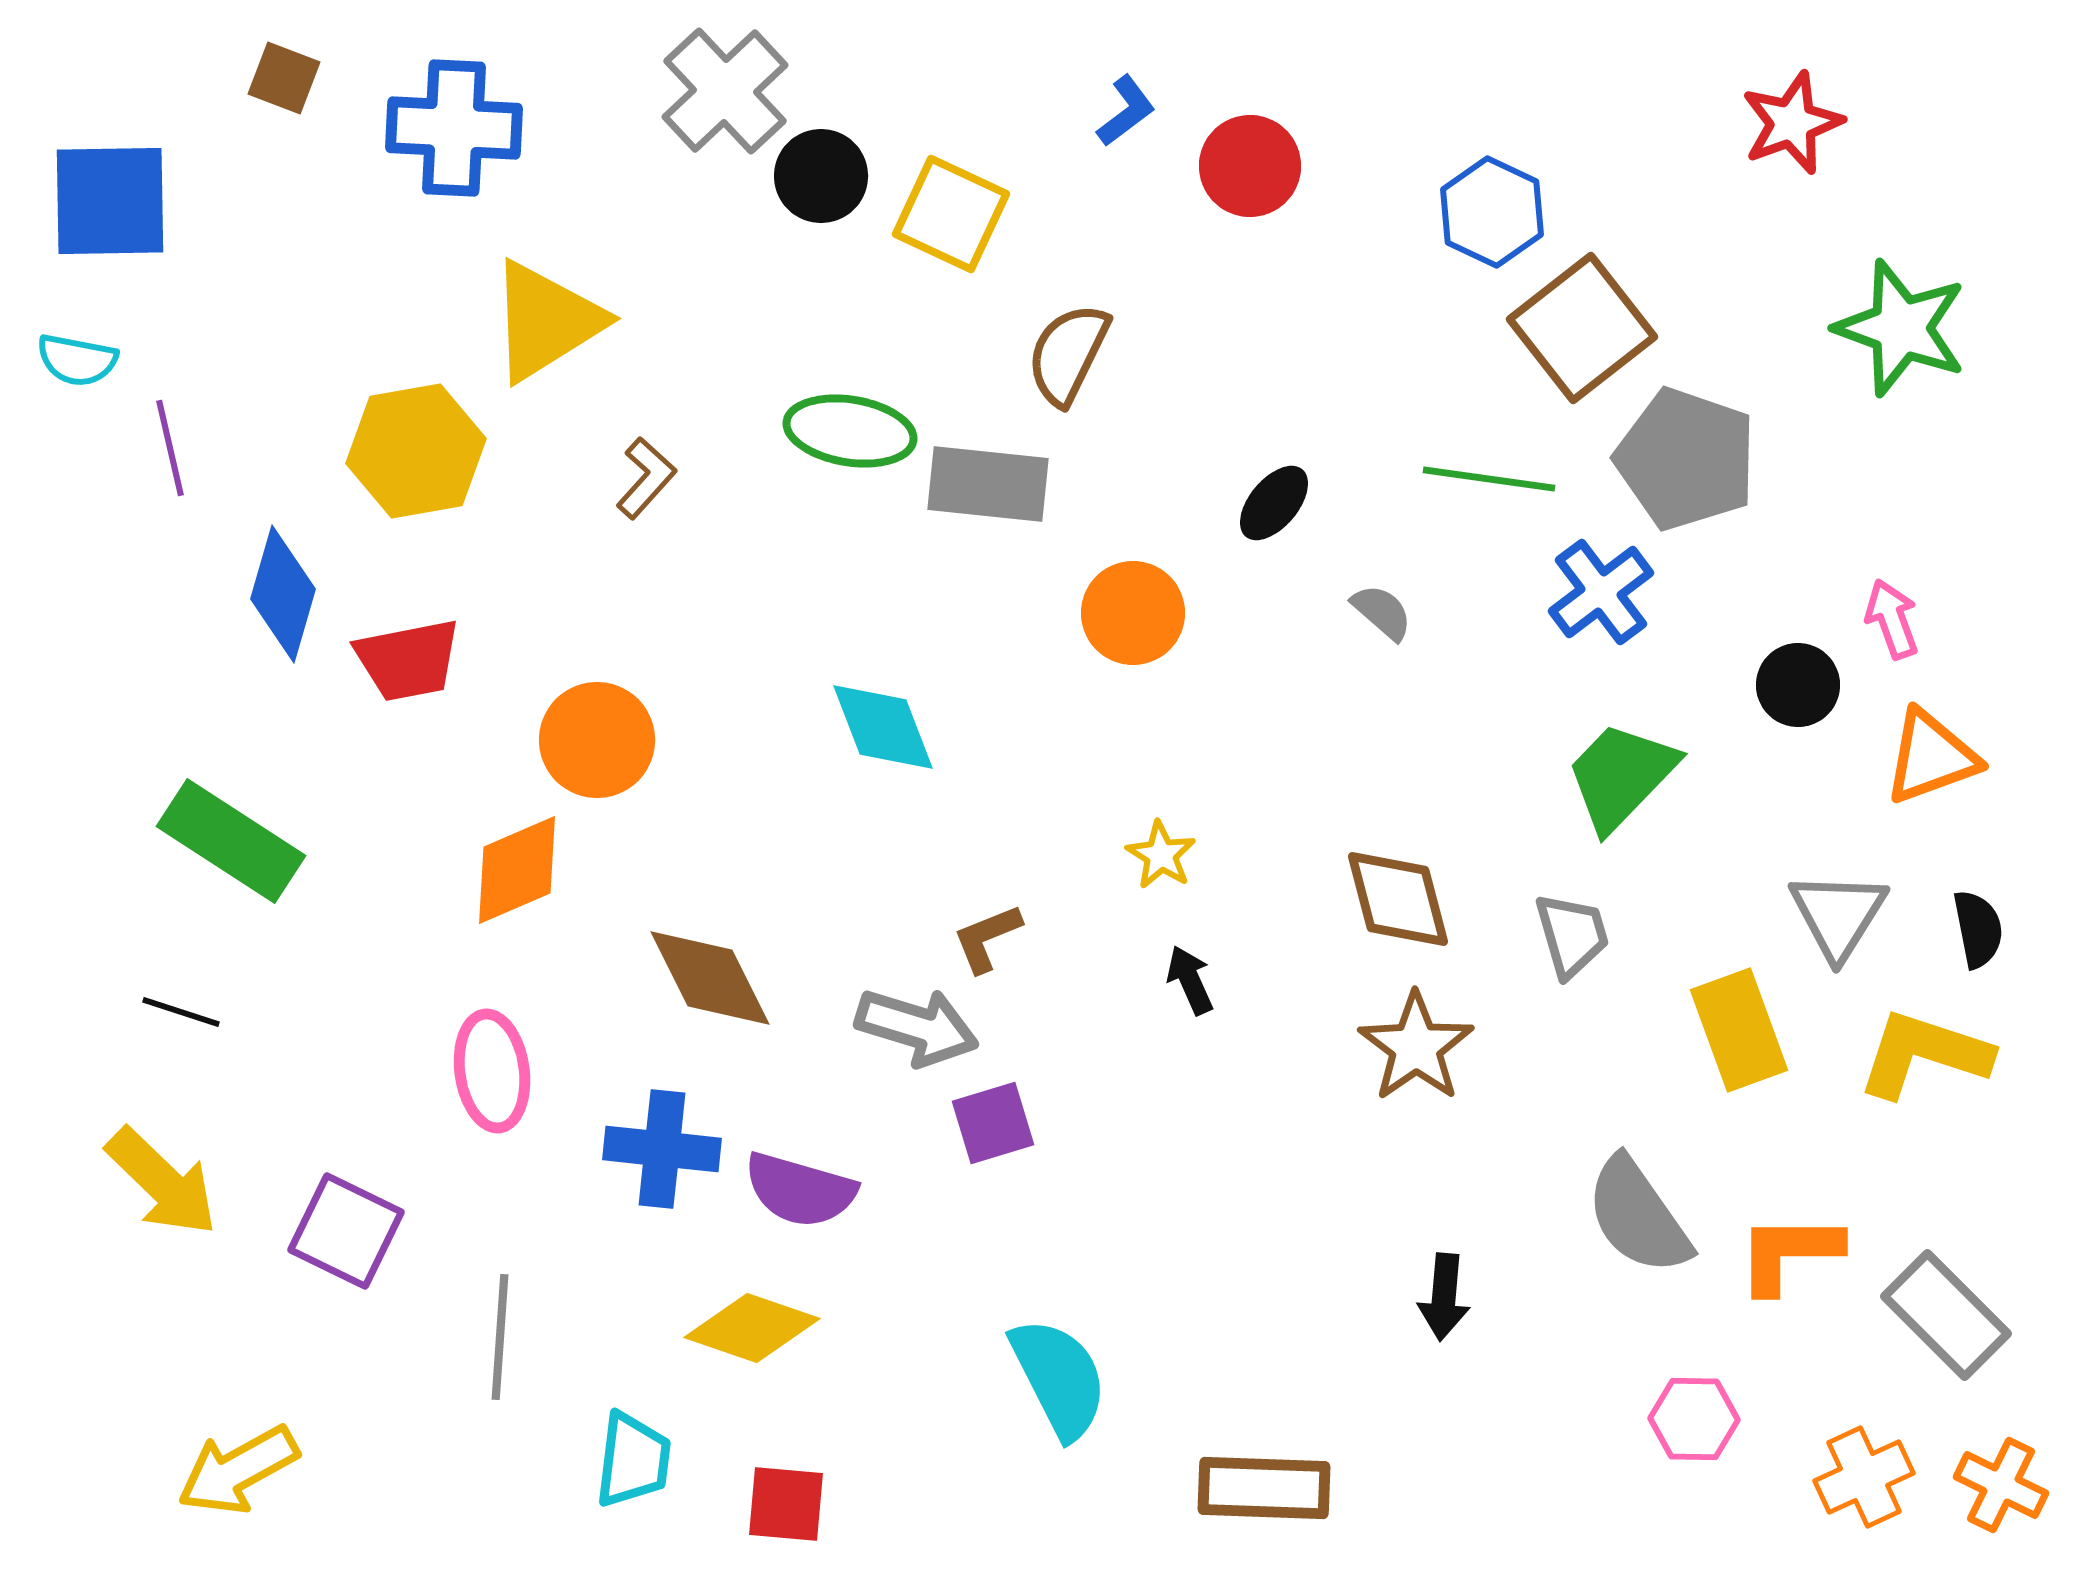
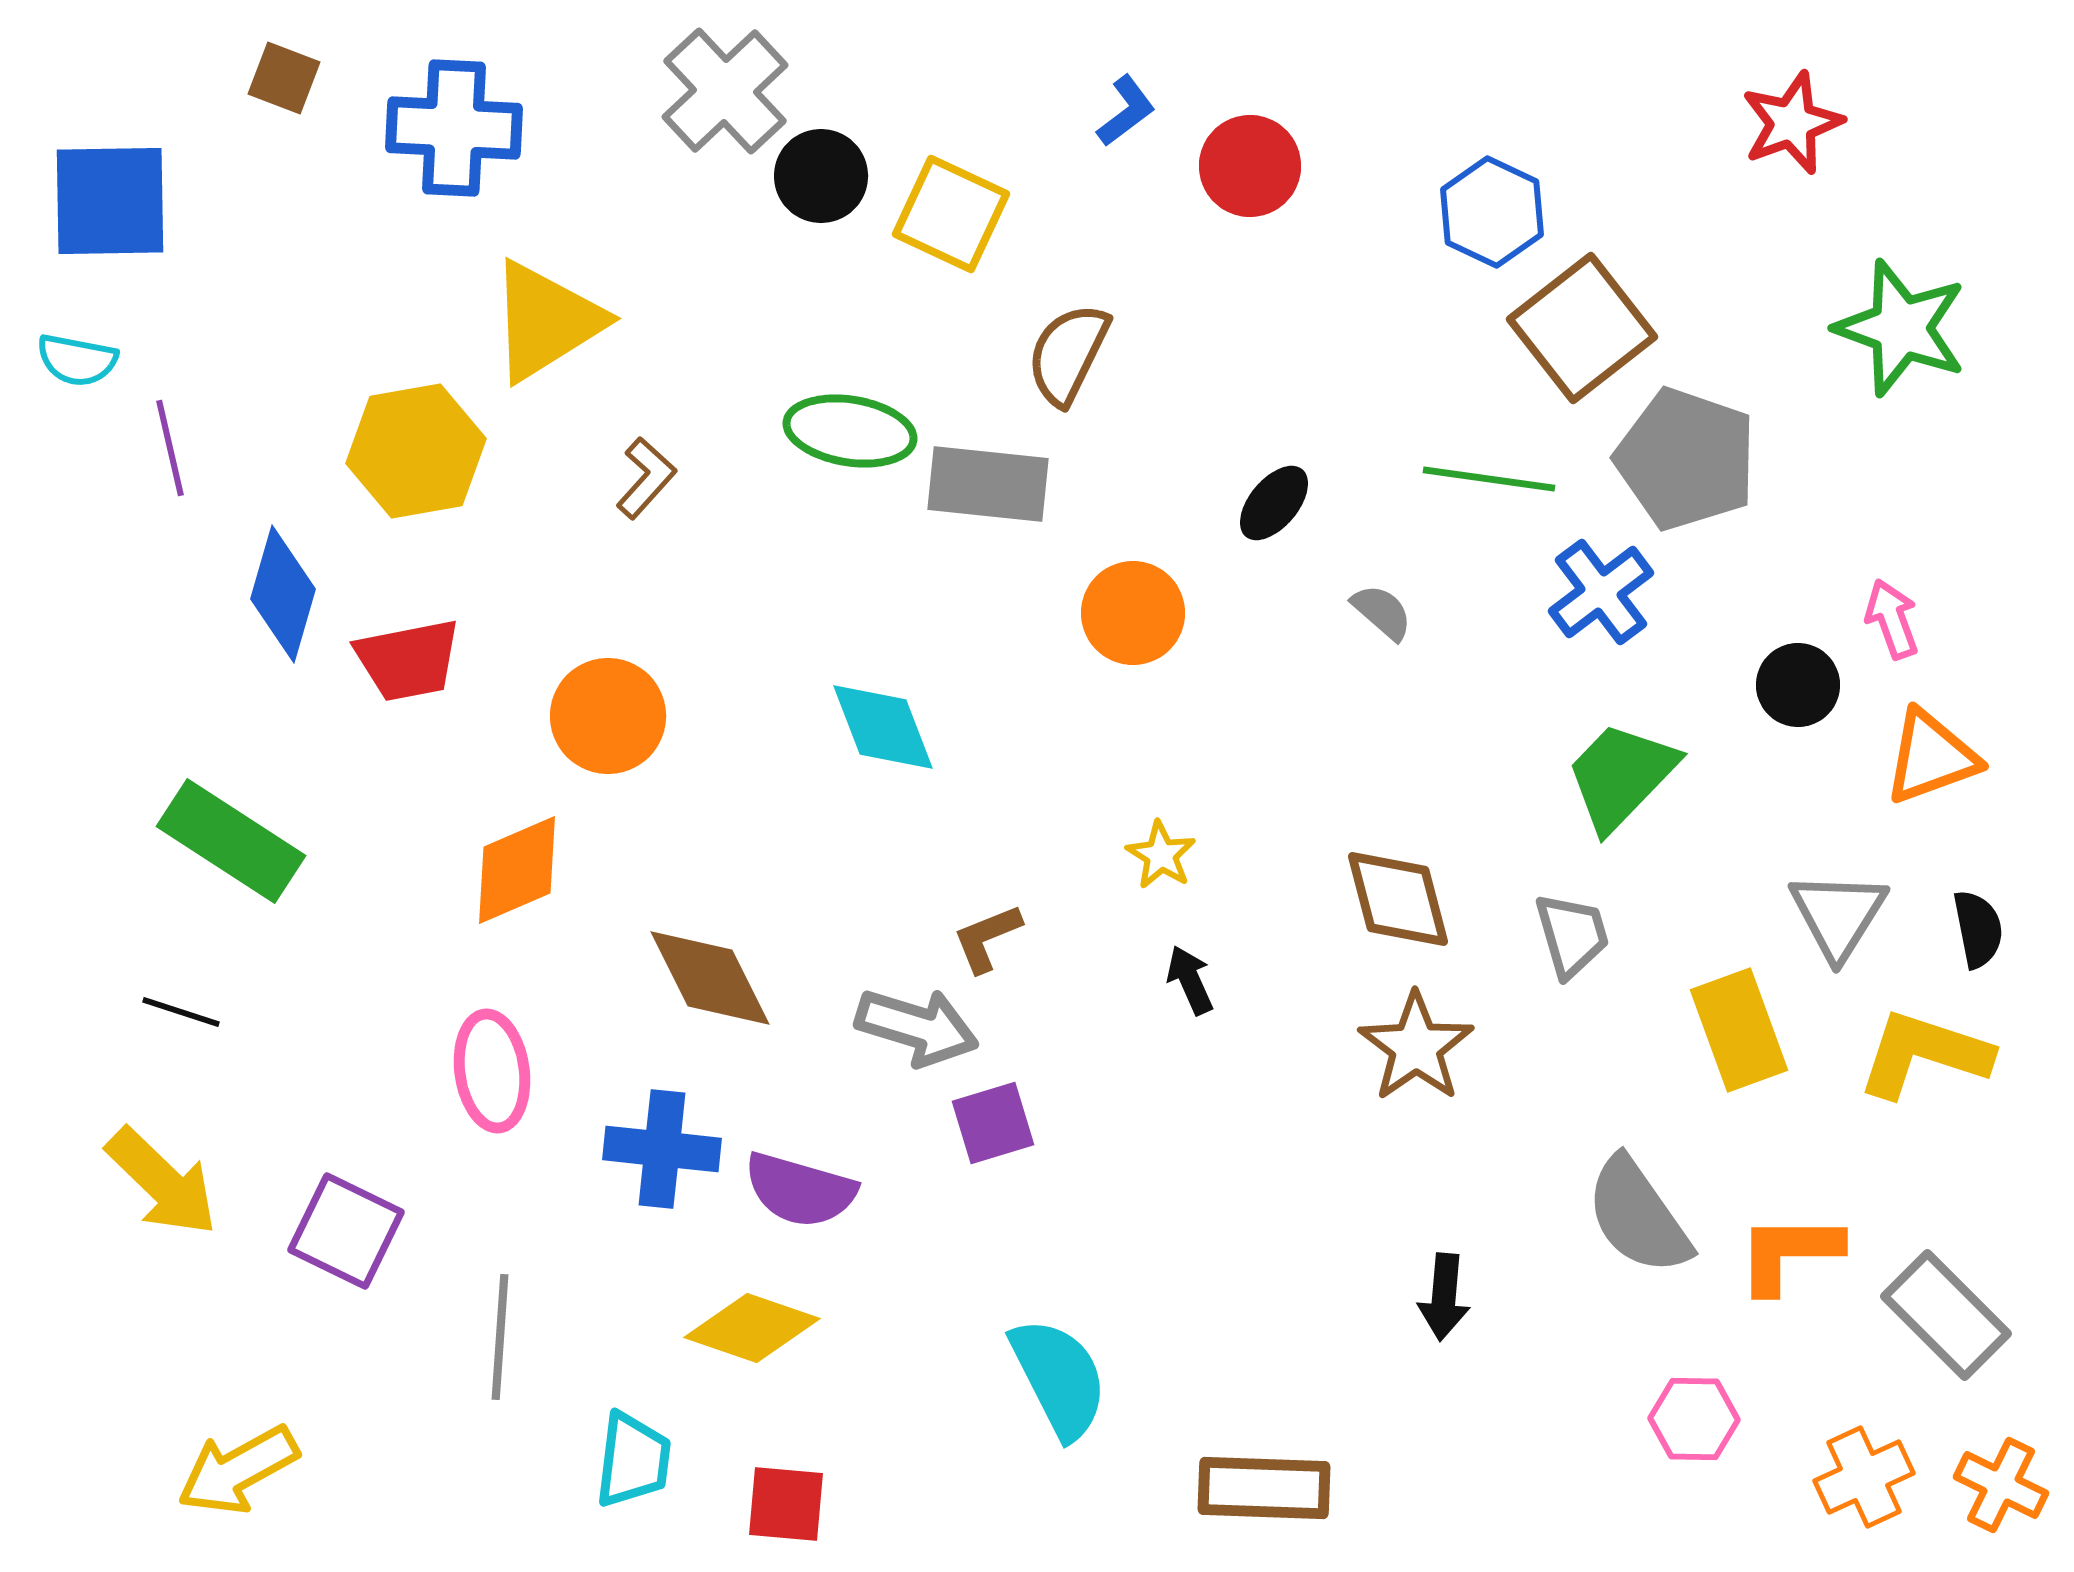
orange circle at (597, 740): moved 11 px right, 24 px up
